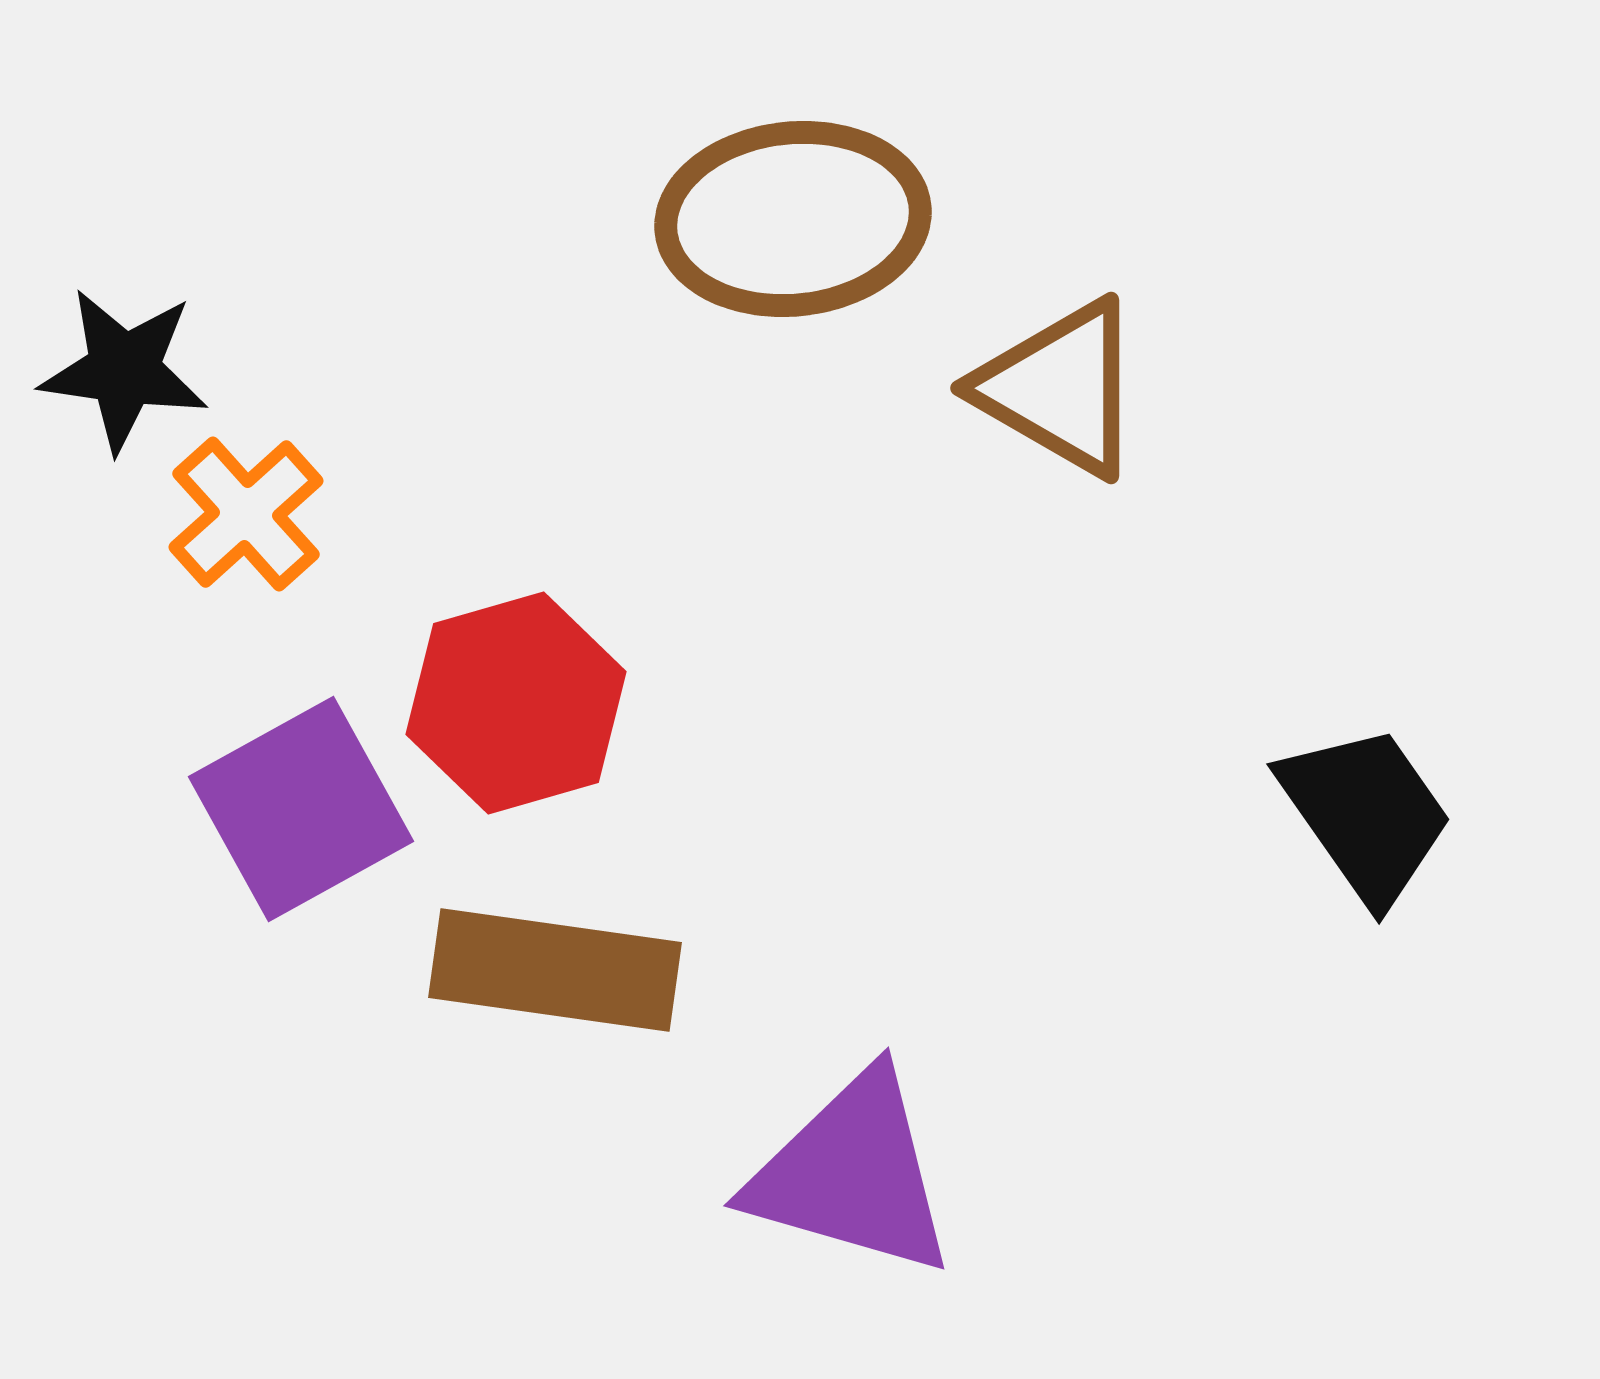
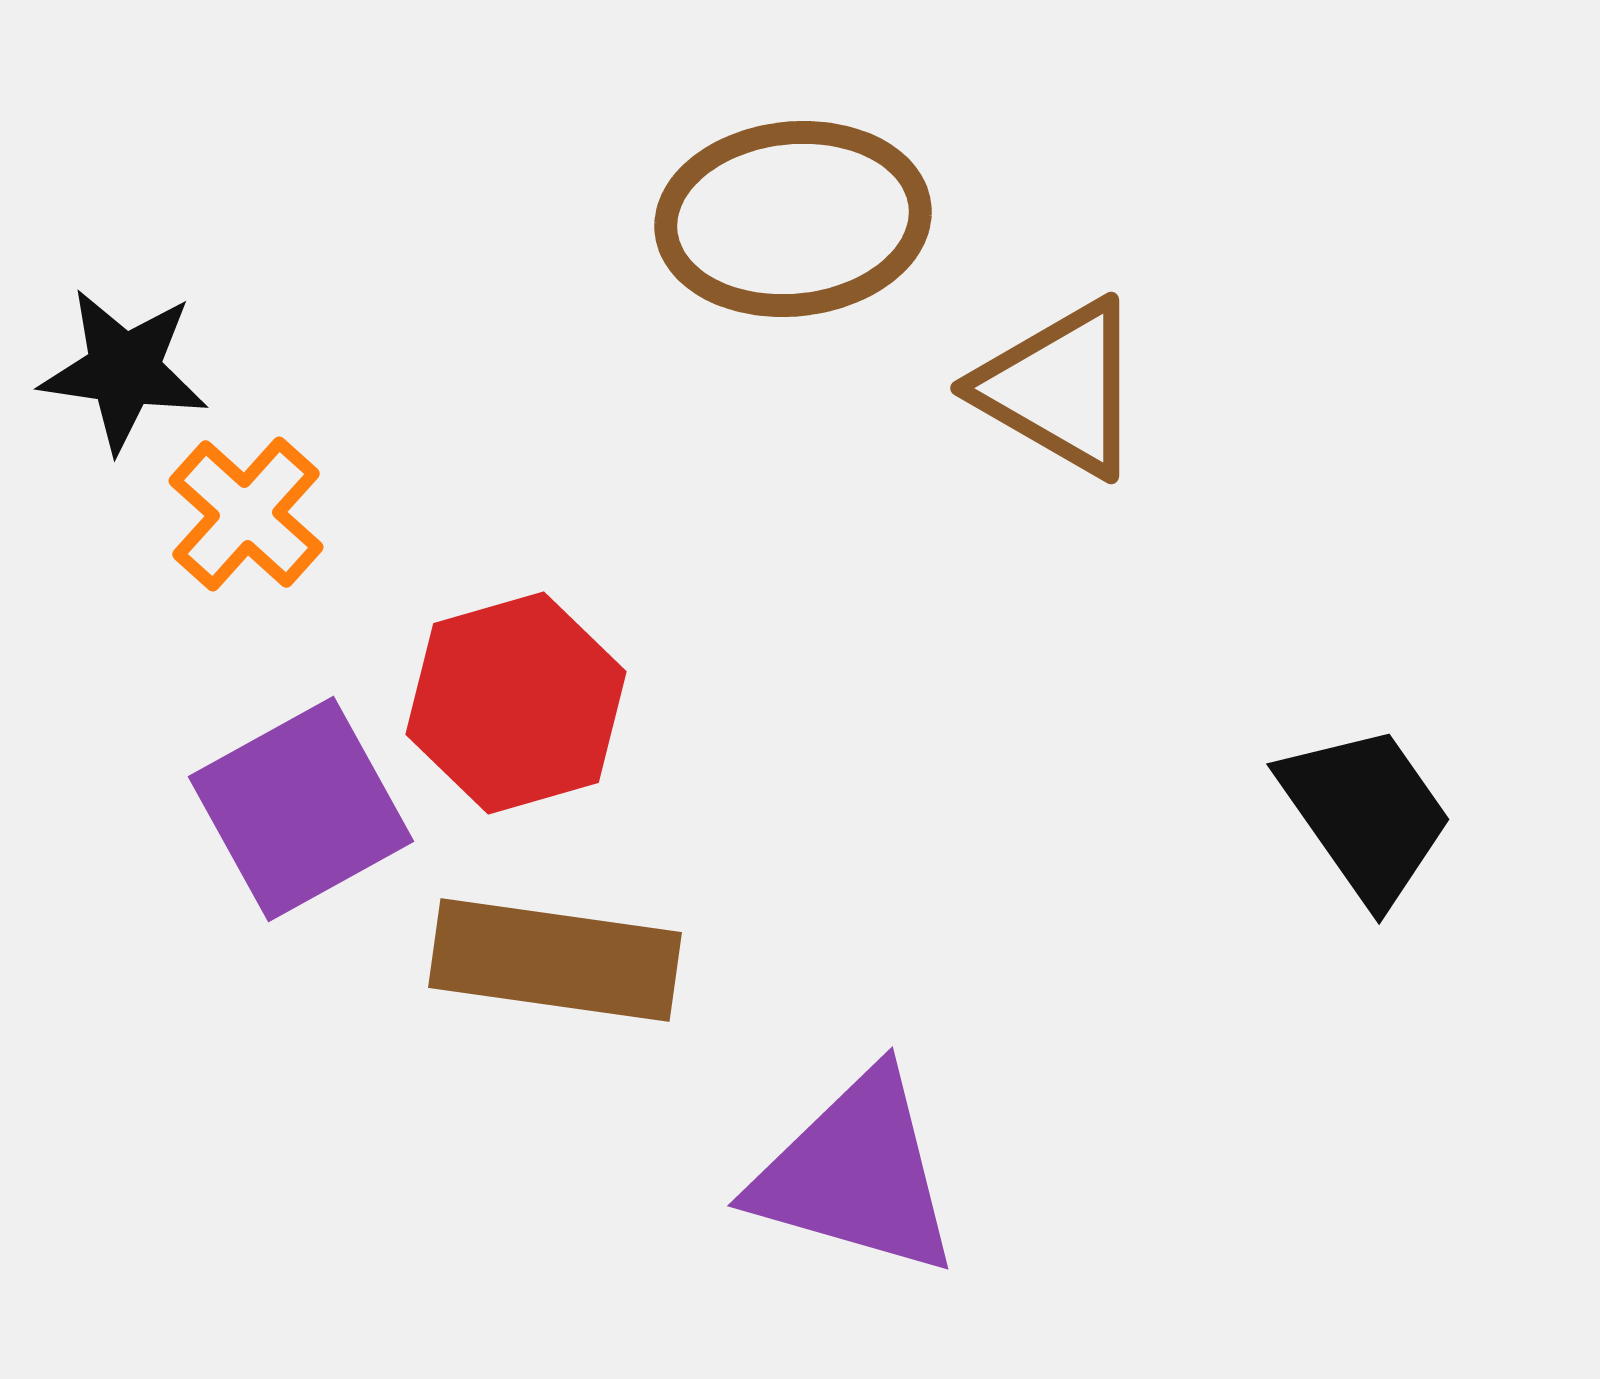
orange cross: rotated 6 degrees counterclockwise
brown rectangle: moved 10 px up
purple triangle: moved 4 px right
